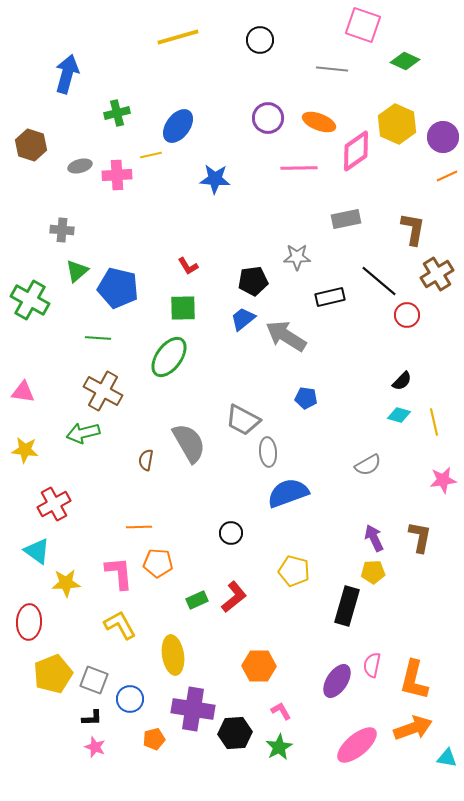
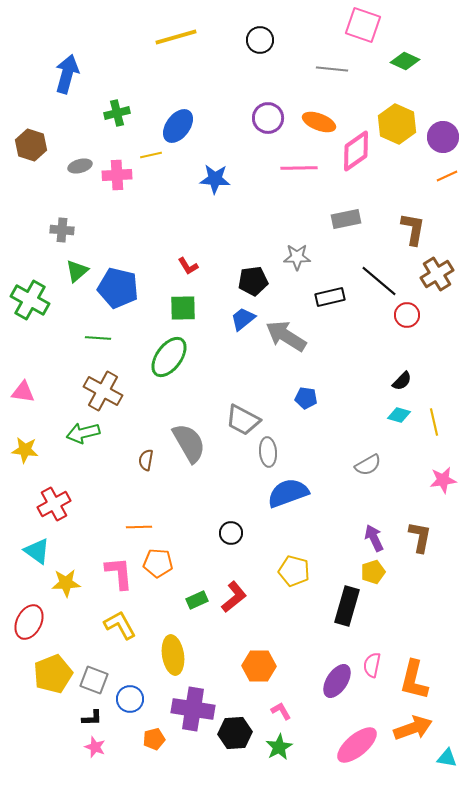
yellow line at (178, 37): moved 2 px left
yellow pentagon at (373, 572): rotated 15 degrees counterclockwise
red ellipse at (29, 622): rotated 24 degrees clockwise
